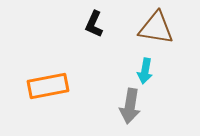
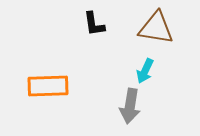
black L-shape: rotated 32 degrees counterclockwise
cyan arrow: rotated 15 degrees clockwise
orange rectangle: rotated 9 degrees clockwise
